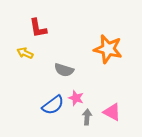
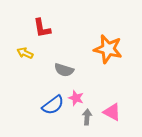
red L-shape: moved 4 px right
